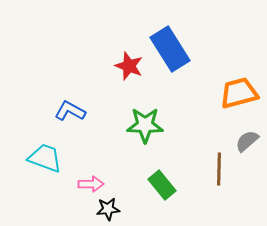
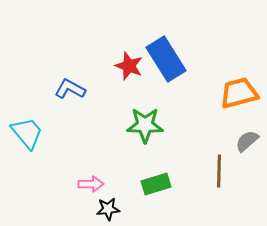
blue rectangle: moved 4 px left, 10 px down
blue L-shape: moved 22 px up
cyan trapezoid: moved 18 px left, 25 px up; rotated 30 degrees clockwise
brown line: moved 2 px down
green rectangle: moved 6 px left, 1 px up; rotated 68 degrees counterclockwise
